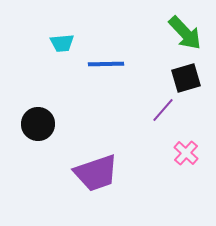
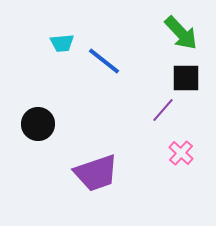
green arrow: moved 4 px left
blue line: moved 2 px left, 3 px up; rotated 39 degrees clockwise
black square: rotated 16 degrees clockwise
pink cross: moved 5 px left
